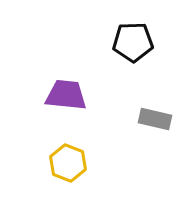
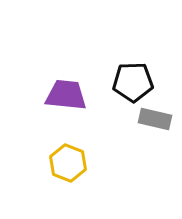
black pentagon: moved 40 px down
